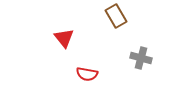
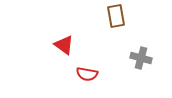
brown rectangle: rotated 20 degrees clockwise
red triangle: moved 7 px down; rotated 15 degrees counterclockwise
